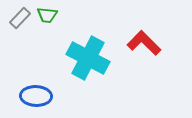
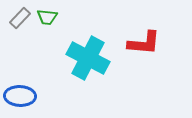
green trapezoid: moved 2 px down
red L-shape: rotated 140 degrees clockwise
blue ellipse: moved 16 px left
